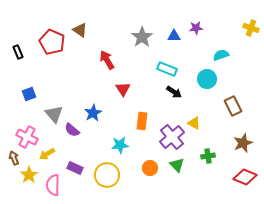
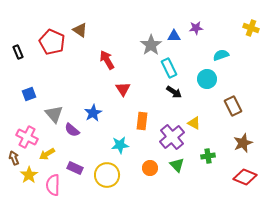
gray star: moved 9 px right, 8 px down
cyan rectangle: moved 2 px right, 1 px up; rotated 42 degrees clockwise
